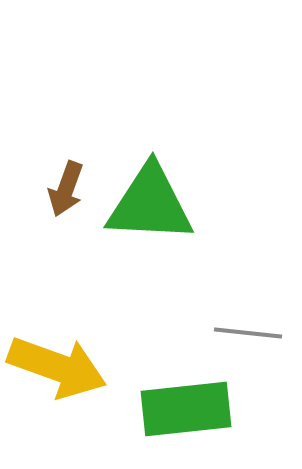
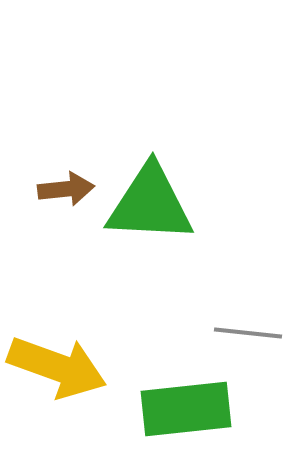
brown arrow: rotated 116 degrees counterclockwise
